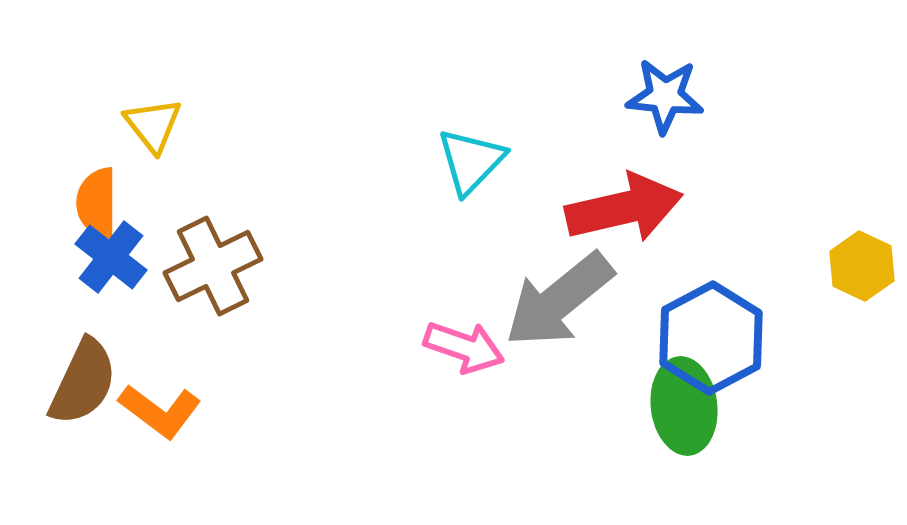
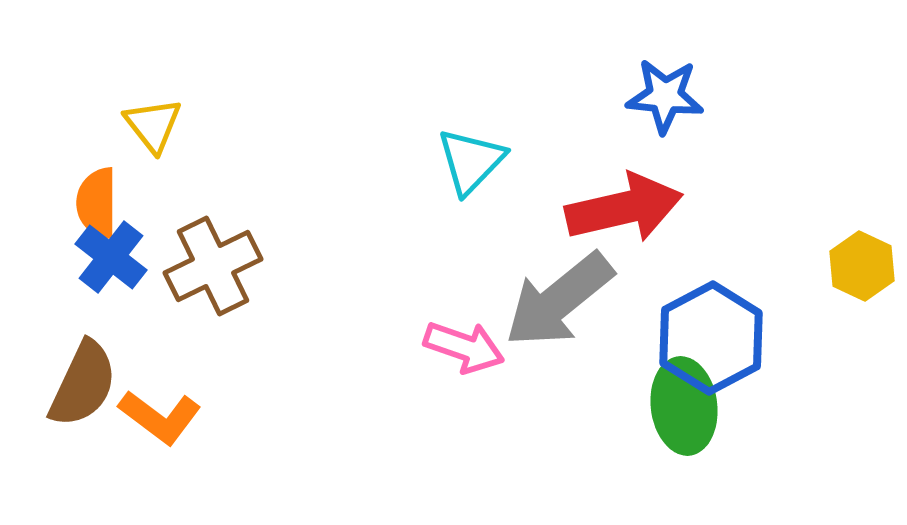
brown semicircle: moved 2 px down
orange L-shape: moved 6 px down
